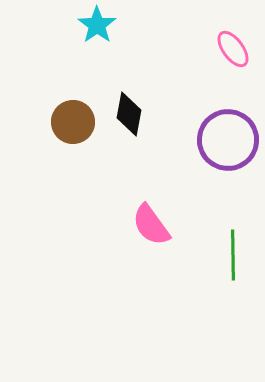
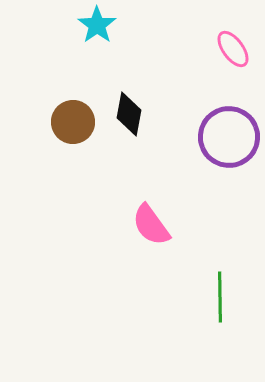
purple circle: moved 1 px right, 3 px up
green line: moved 13 px left, 42 px down
